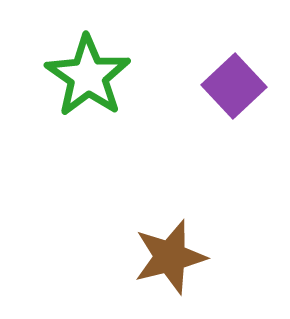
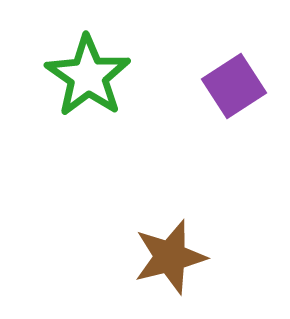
purple square: rotated 10 degrees clockwise
